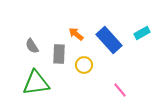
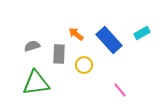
gray semicircle: rotated 105 degrees clockwise
